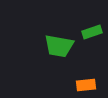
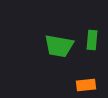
green rectangle: moved 8 px down; rotated 66 degrees counterclockwise
